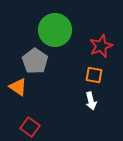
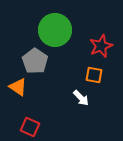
white arrow: moved 10 px left, 3 px up; rotated 30 degrees counterclockwise
red square: rotated 12 degrees counterclockwise
